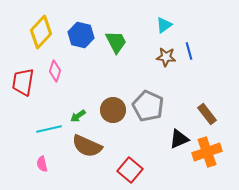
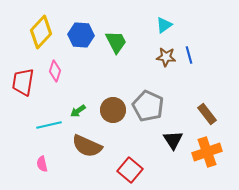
blue hexagon: rotated 10 degrees counterclockwise
blue line: moved 4 px down
green arrow: moved 5 px up
cyan line: moved 4 px up
black triangle: moved 6 px left, 1 px down; rotated 40 degrees counterclockwise
